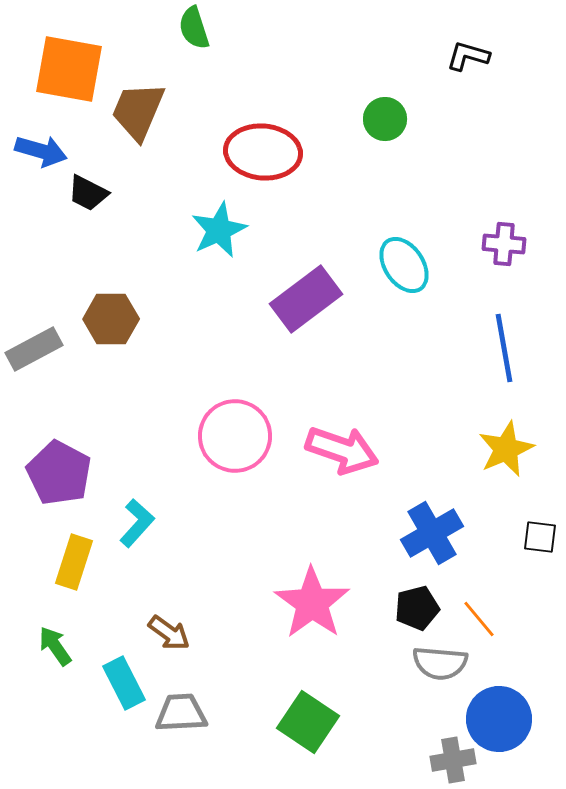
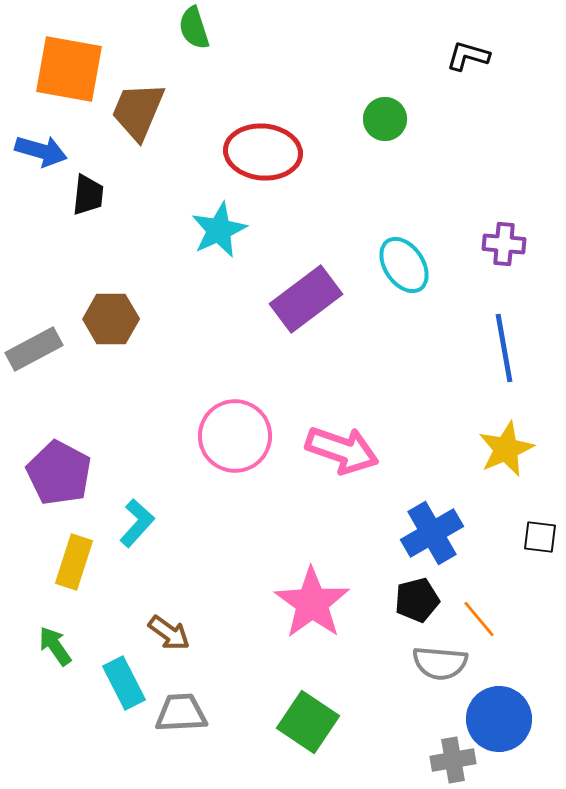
black trapezoid: moved 2 px down; rotated 111 degrees counterclockwise
black pentagon: moved 8 px up
